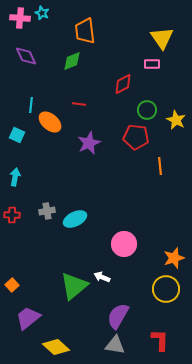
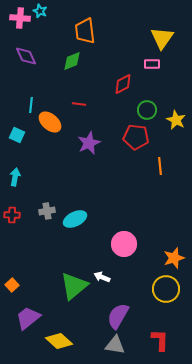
cyan star: moved 2 px left, 2 px up
yellow triangle: rotated 10 degrees clockwise
yellow diamond: moved 3 px right, 6 px up
